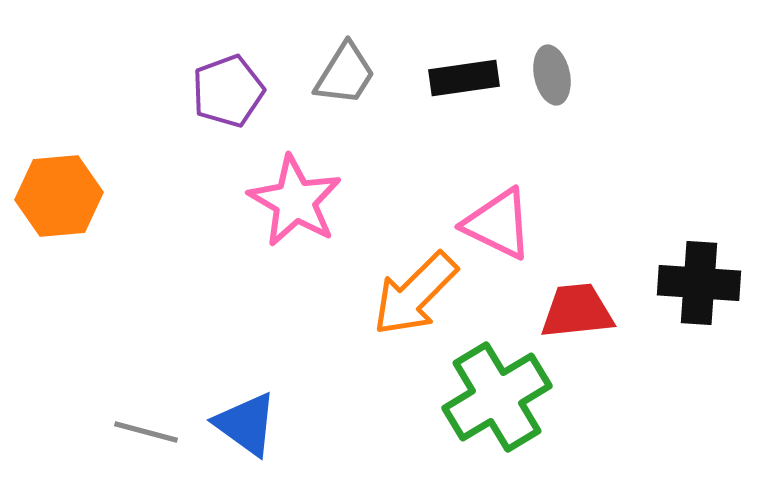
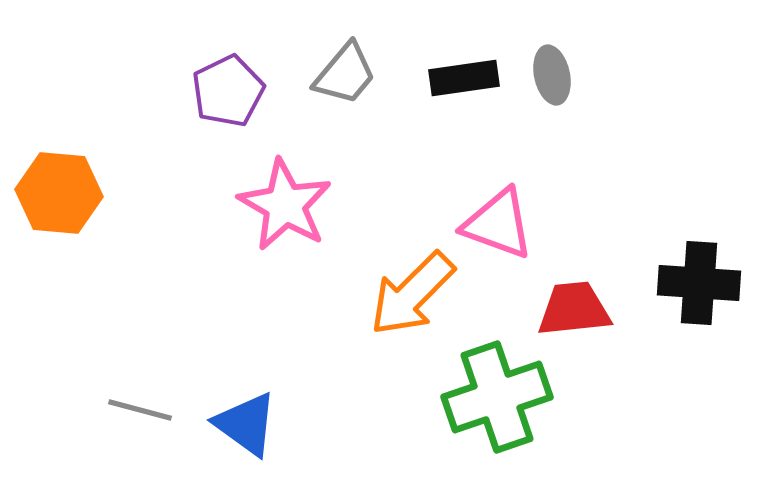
gray trapezoid: rotated 8 degrees clockwise
purple pentagon: rotated 6 degrees counterclockwise
orange hexagon: moved 3 px up; rotated 10 degrees clockwise
pink star: moved 10 px left, 4 px down
pink triangle: rotated 6 degrees counterclockwise
orange arrow: moved 3 px left
red trapezoid: moved 3 px left, 2 px up
green cross: rotated 12 degrees clockwise
gray line: moved 6 px left, 22 px up
